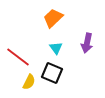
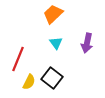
orange trapezoid: moved 4 px up
cyan triangle: moved 5 px up
red line: moved 2 px down; rotated 75 degrees clockwise
black square: moved 5 px down; rotated 15 degrees clockwise
